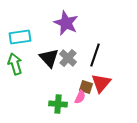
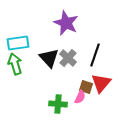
cyan rectangle: moved 2 px left, 6 px down
